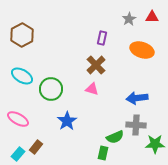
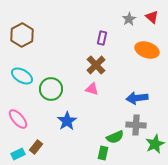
red triangle: rotated 40 degrees clockwise
orange ellipse: moved 5 px right
pink ellipse: rotated 20 degrees clockwise
green star: rotated 24 degrees counterclockwise
cyan rectangle: rotated 24 degrees clockwise
